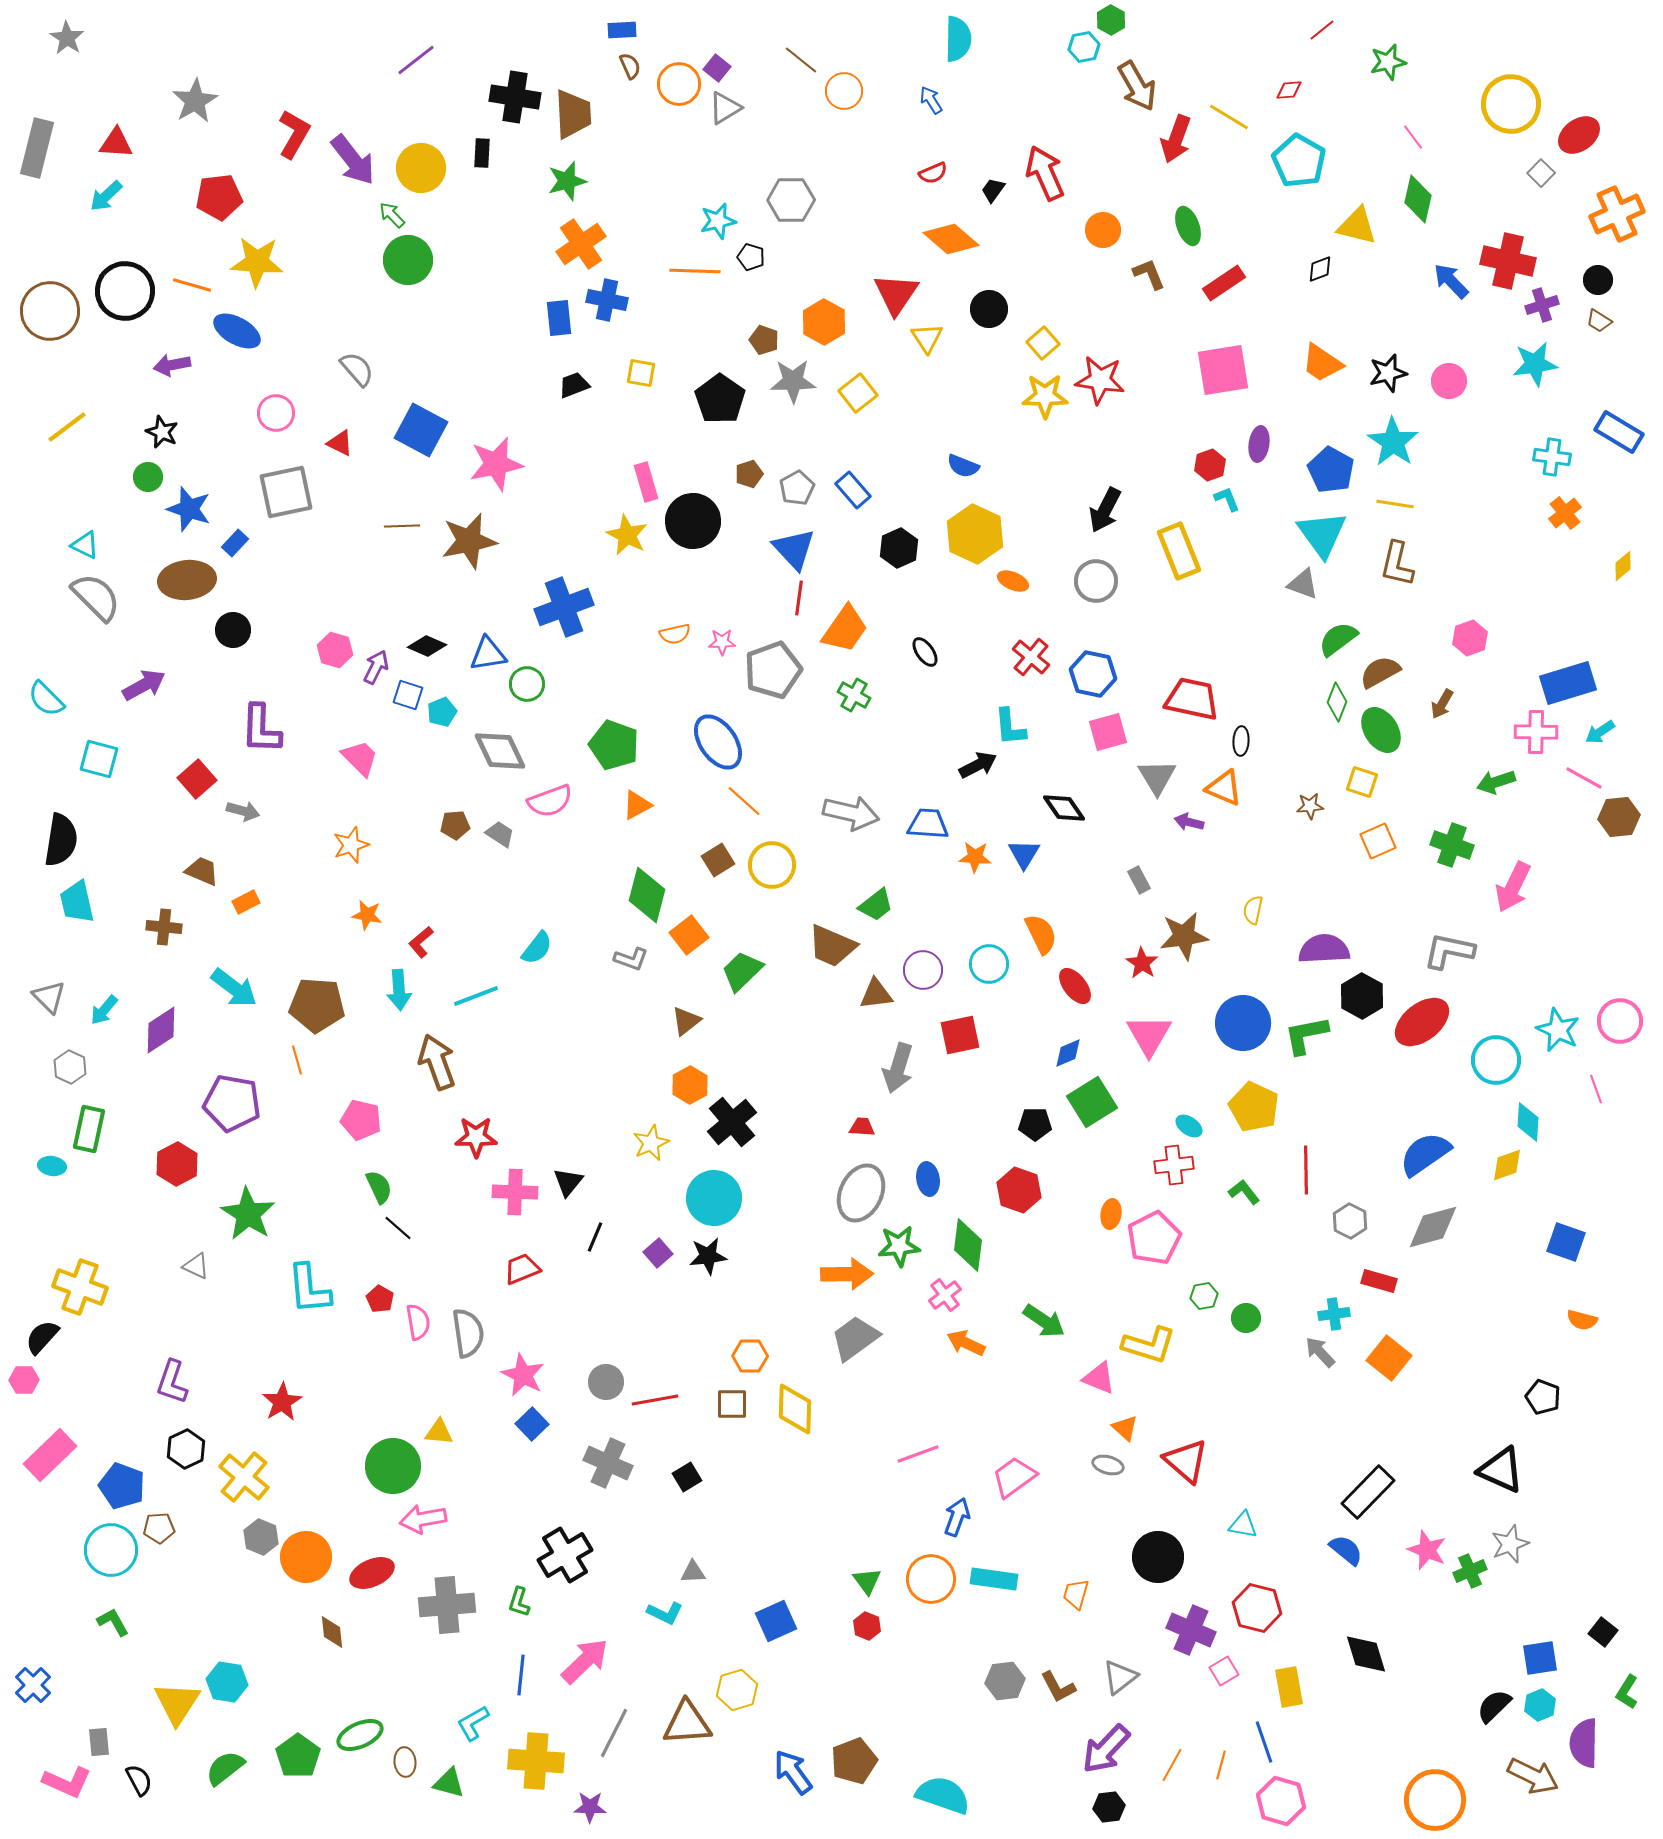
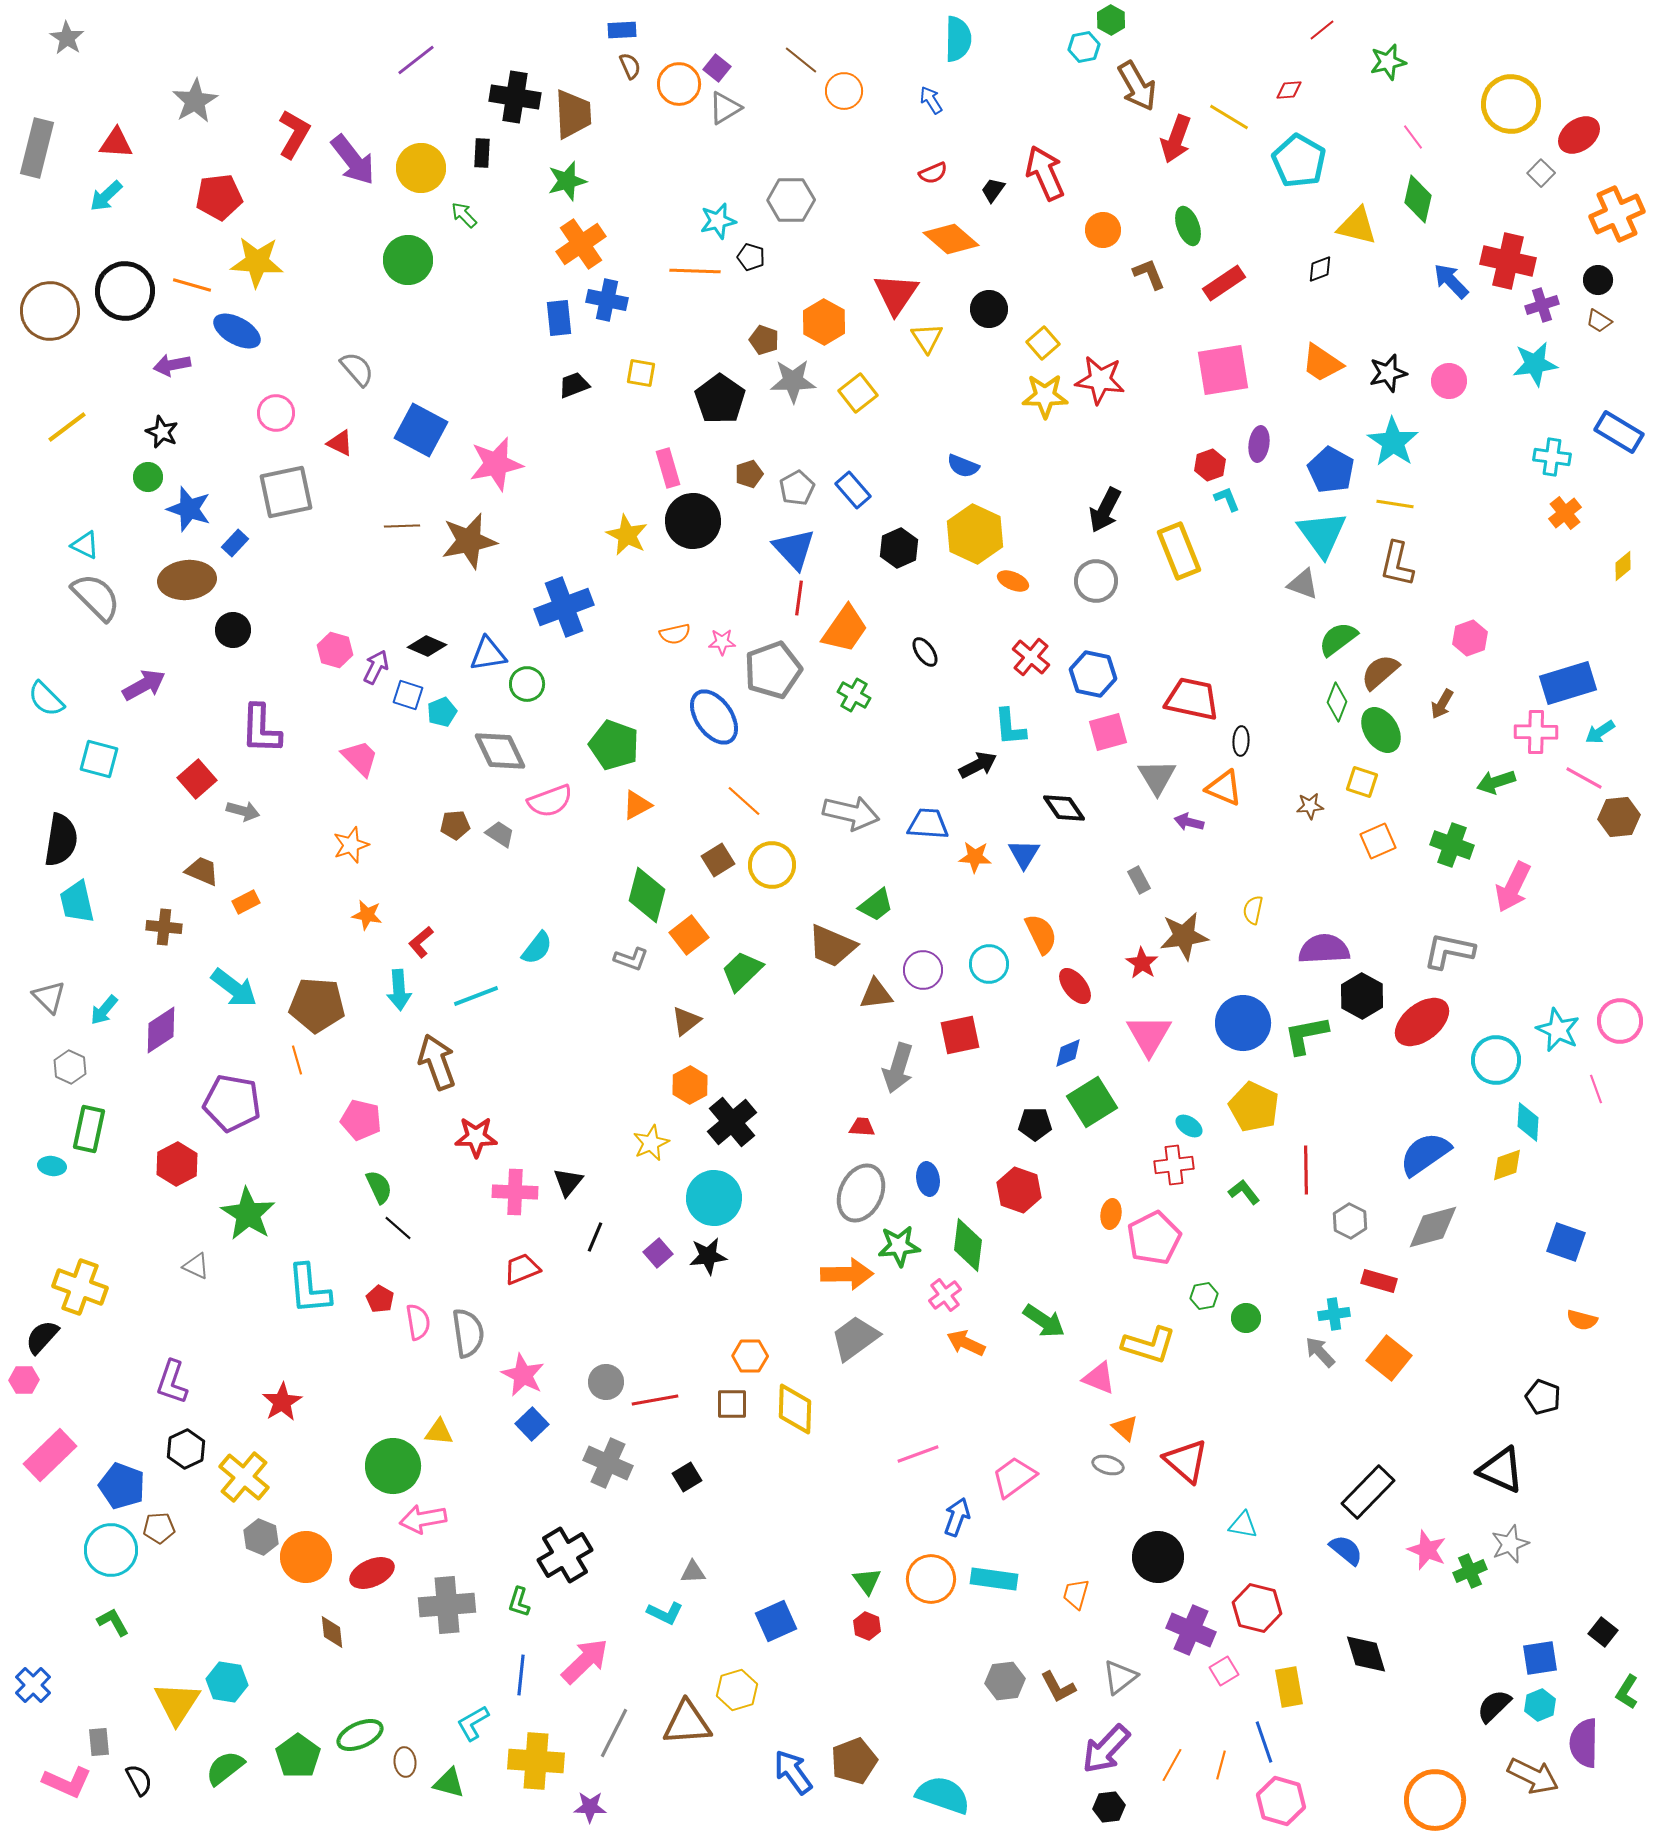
green arrow at (392, 215): moved 72 px right
pink rectangle at (646, 482): moved 22 px right, 14 px up
brown semicircle at (1380, 672): rotated 12 degrees counterclockwise
blue ellipse at (718, 742): moved 4 px left, 25 px up
